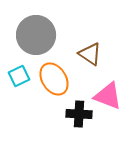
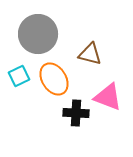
gray circle: moved 2 px right, 1 px up
brown triangle: rotated 20 degrees counterclockwise
pink triangle: moved 1 px down
black cross: moved 3 px left, 1 px up
